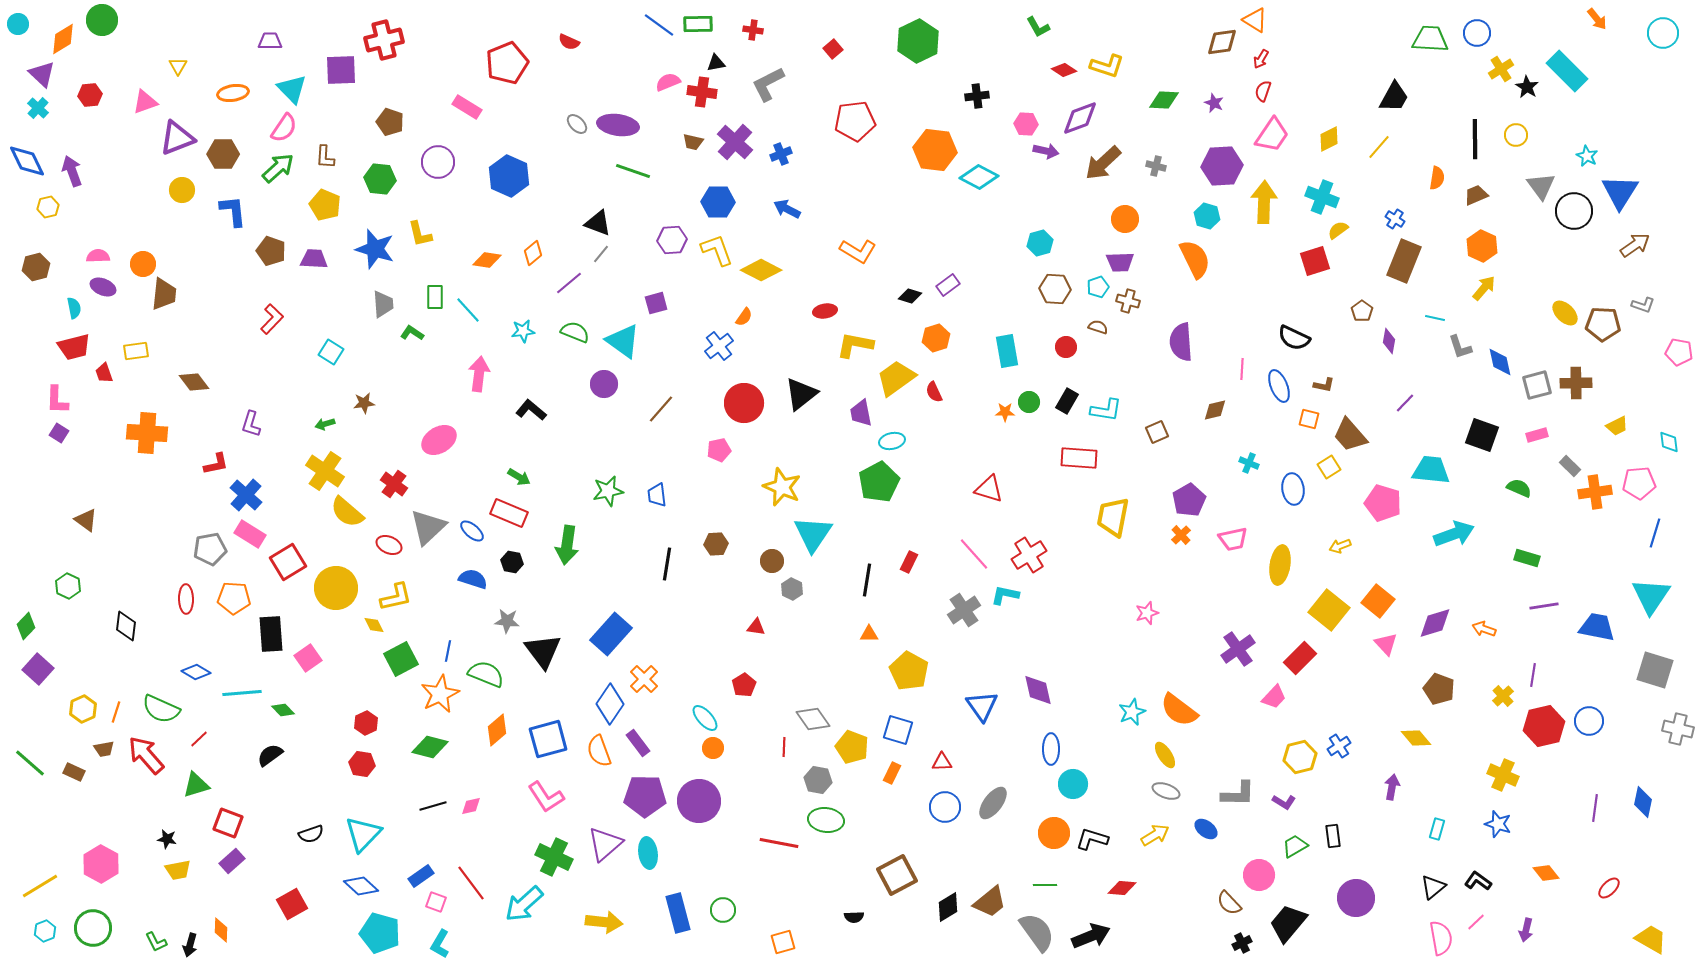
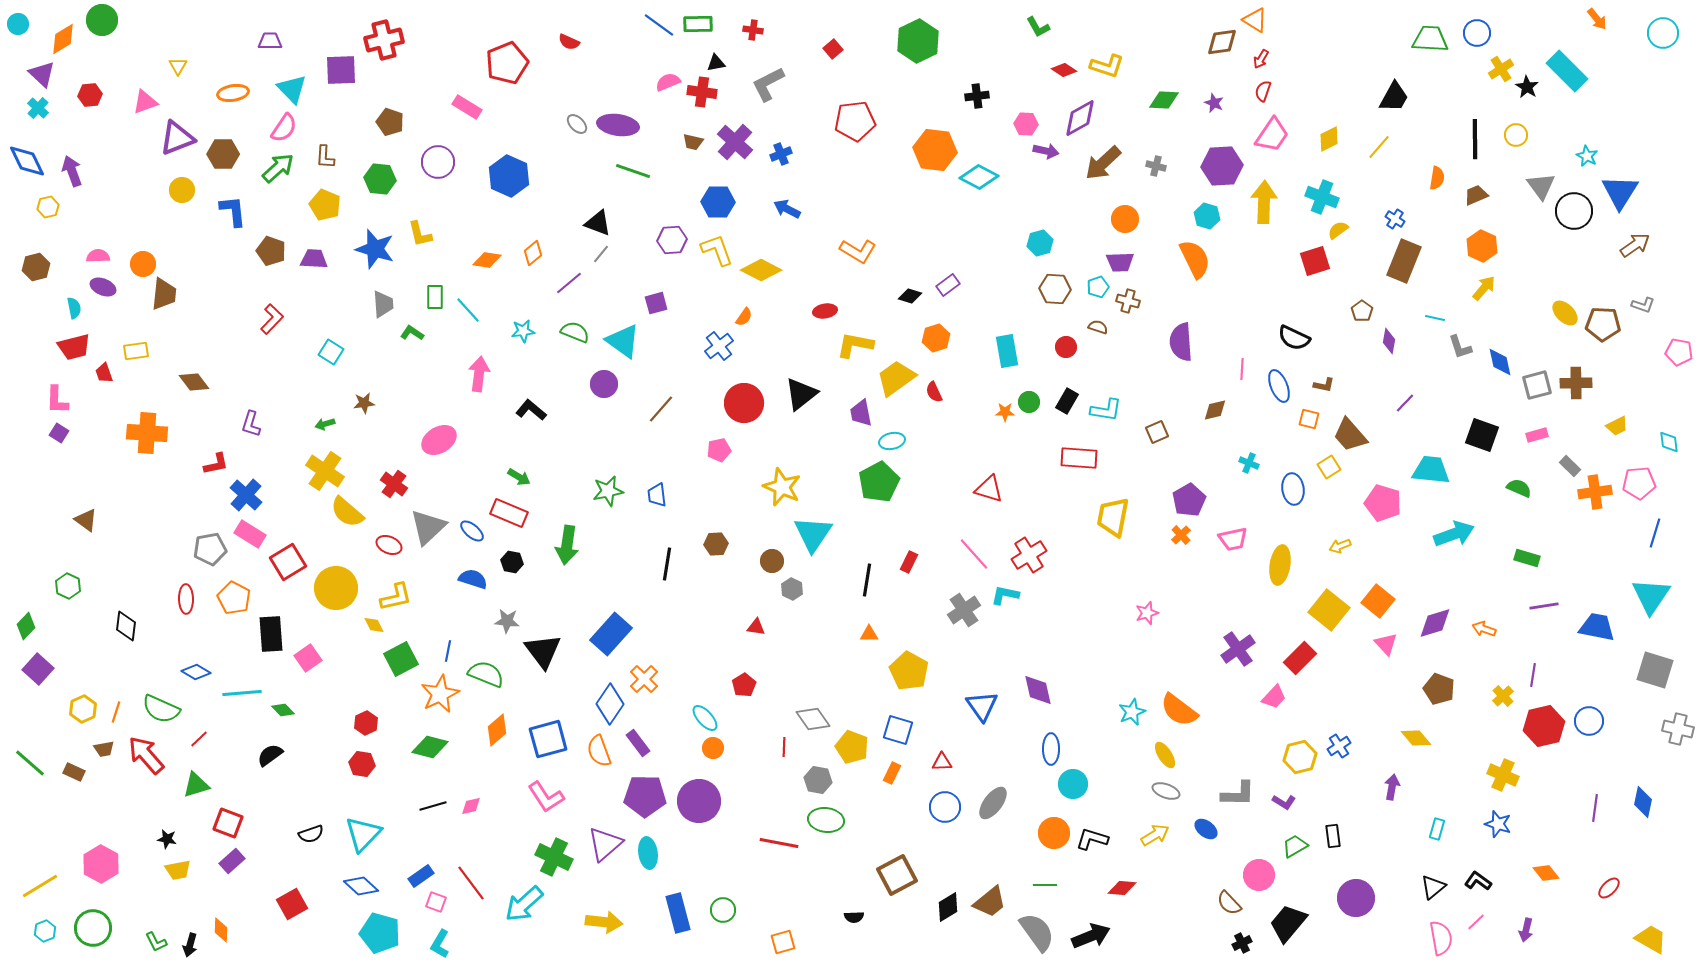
purple diamond at (1080, 118): rotated 9 degrees counterclockwise
orange pentagon at (234, 598): rotated 24 degrees clockwise
